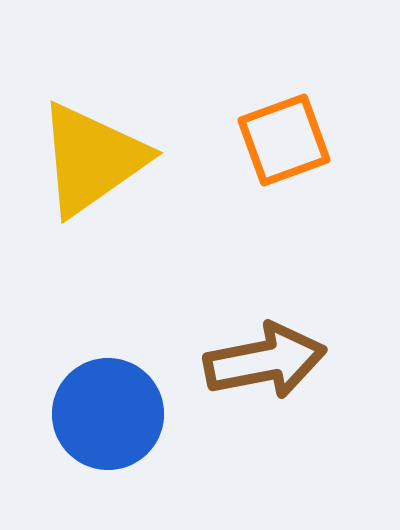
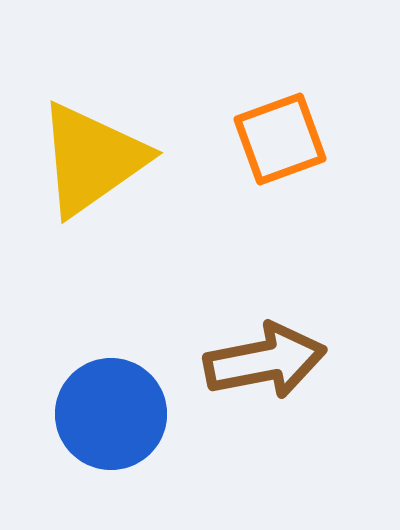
orange square: moved 4 px left, 1 px up
blue circle: moved 3 px right
